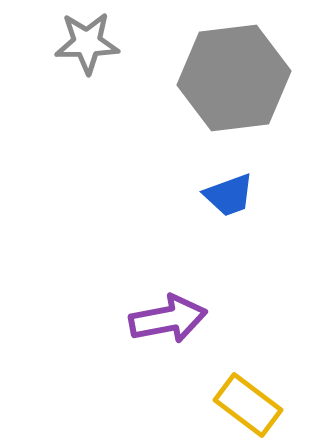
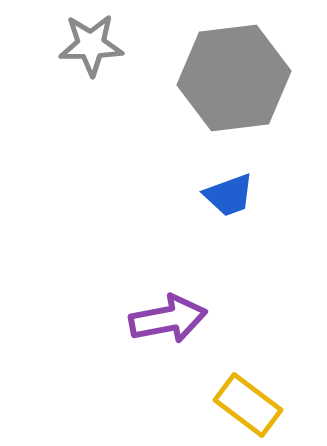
gray star: moved 4 px right, 2 px down
